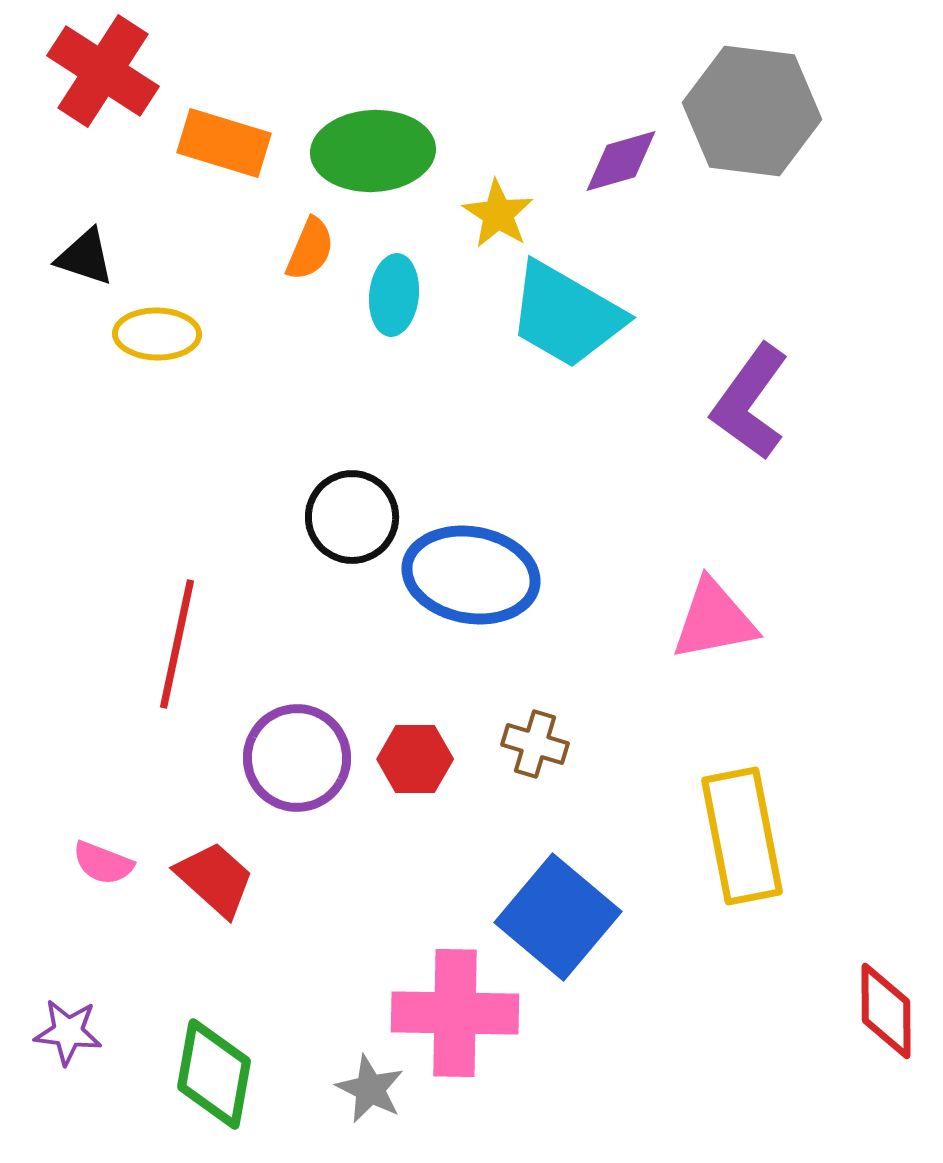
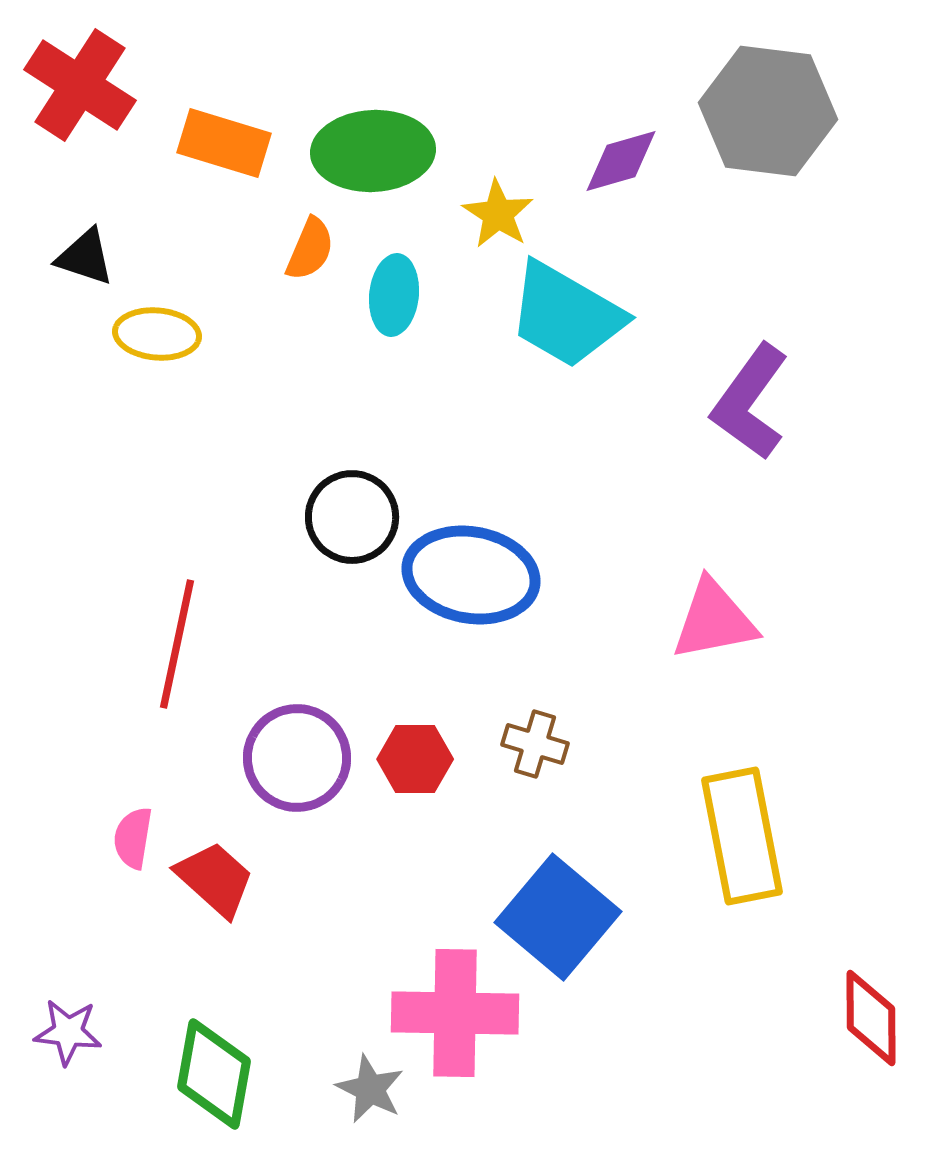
red cross: moved 23 px left, 14 px down
gray hexagon: moved 16 px right
yellow ellipse: rotated 4 degrees clockwise
pink semicircle: moved 30 px right, 25 px up; rotated 78 degrees clockwise
red diamond: moved 15 px left, 7 px down
